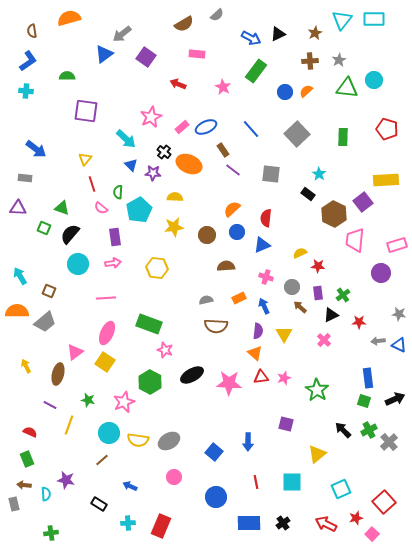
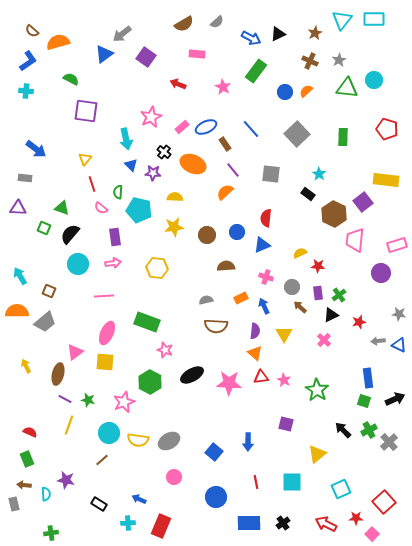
gray semicircle at (217, 15): moved 7 px down
orange semicircle at (69, 18): moved 11 px left, 24 px down
brown semicircle at (32, 31): rotated 40 degrees counterclockwise
brown cross at (310, 61): rotated 28 degrees clockwise
green semicircle at (67, 76): moved 4 px right, 3 px down; rotated 28 degrees clockwise
cyan arrow at (126, 139): rotated 35 degrees clockwise
brown rectangle at (223, 150): moved 2 px right, 6 px up
orange ellipse at (189, 164): moved 4 px right
purple line at (233, 170): rotated 14 degrees clockwise
yellow rectangle at (386, 180): rotated 10 degrees clockwise
orange semicircle at (232, 209): moved 7 px left, 17 px up
cyan pentagon at (139, 210): rotated 30 degrees counterclockwise
green cross at (343, 295): moved 4 px left
pink line at (106, 298): moved 2 px left, 2 px up
orange rectangle at (239, 298): moved 2 px right
red star at (359, 322): rotated 16 degrees counterclockwise
green rectangle at (149, 324): moved 2 px left, 2 px up
purple semicircle at (258, 331): moved 3 px left
yellow square at (105, 362): rotated 30 degrees counterclockwise
pink star at (284, 378): moved 2 px down; rotated 24 degrees counterclockwise
purple line at (50, 405): moved 15 px right, 6 px up
blue arrow at (130, 486): moved 9 px right, 13 px down
red star at (356, 518): rotated 16 degrees clockwise
